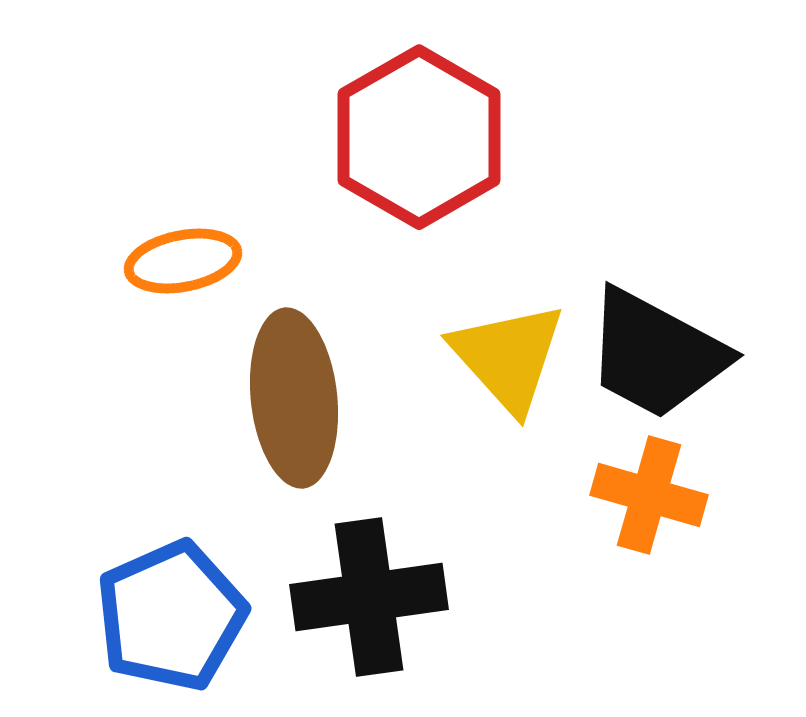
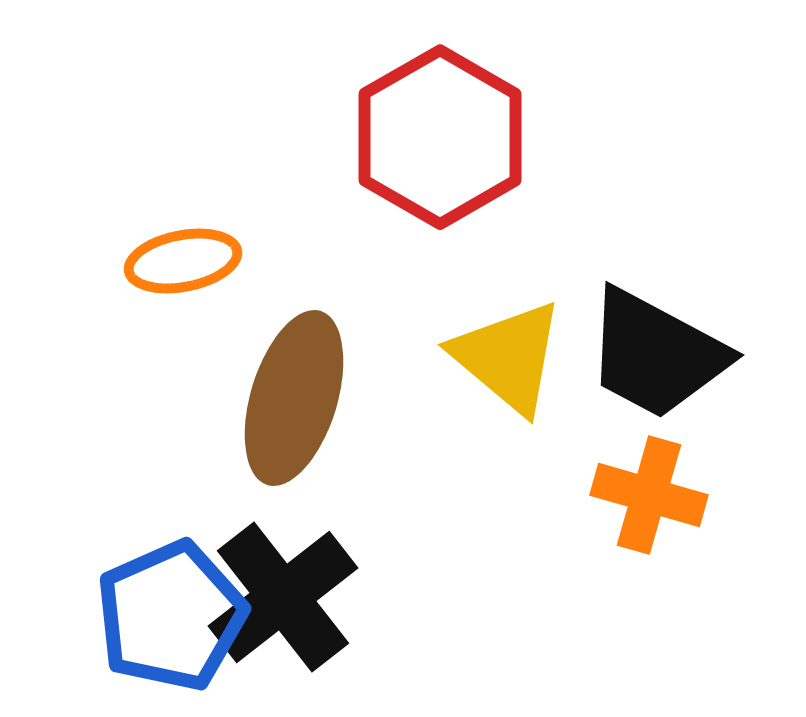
red hexagon: moved 21 px right
yellow triangle: rotated 8 degrees counterclockwise
brown ellipse: rotated 23 degrees clockwise
black cross: moved 86 px left; rotated 30 degrees counterclockwise
